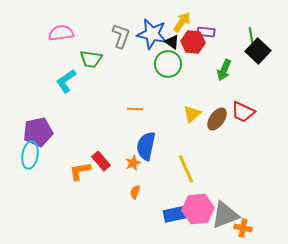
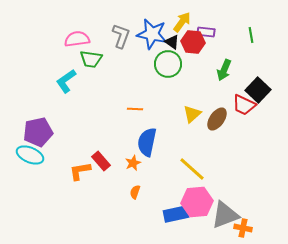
pink semicircle: moved 16 px right, 6 px down
black square: moved 39 px down
red trapezoid: moved 1 px right, 7 px up
blue semicircle: moved 1 px right, 4 px up
cyan ellipse: rotated 76 degrees counterclockwise
yellow line: moved 6 px right; rotated 24 degrees counterclockwise
pink hexagon: moved 1 px left, 7 px up
